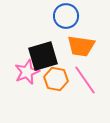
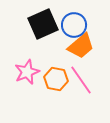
blue circle: moved 8 px right, 9 px down
orange trapezoid: rotated 48 degrees counterclockwise
black square: moved 32 px up; rotated 8 degrees counterclockwise
pink line: moved 4 px left
